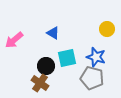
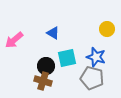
brown cross: moved 3 px right, 2 px up; rotated 18 degrees counterclockwise
